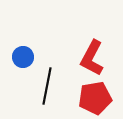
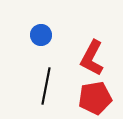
blue circle: moved 18 px right, 22 px up
black line: moved 1 px left
